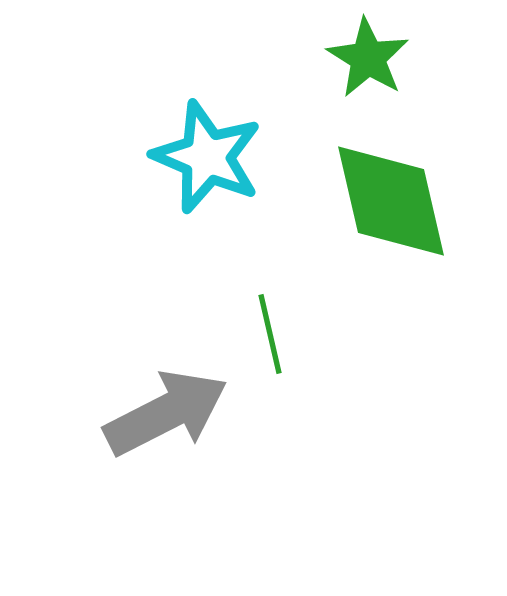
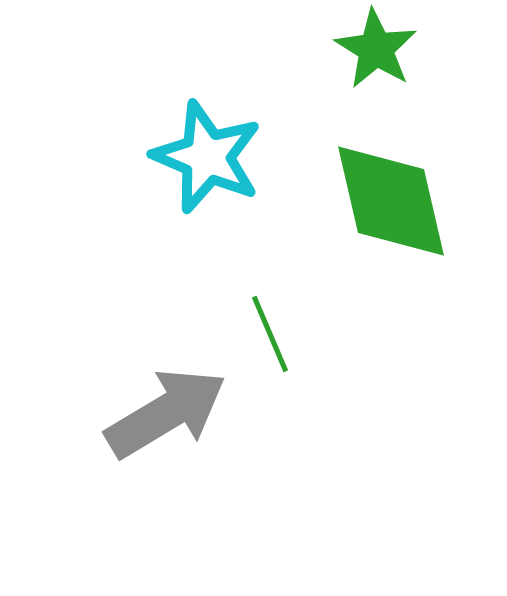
green star: moved 8 px right, 9 px up
green line: rotated 10 degrees counterclockwise
gray arrow: rotated 4 degrees counterclockwise
